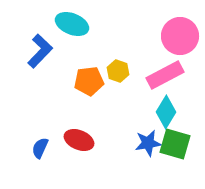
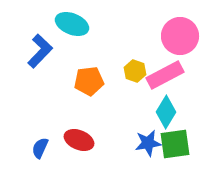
yellow hexagon: moved 17 px right
green square: rotated 24 degrees counterclockwise
